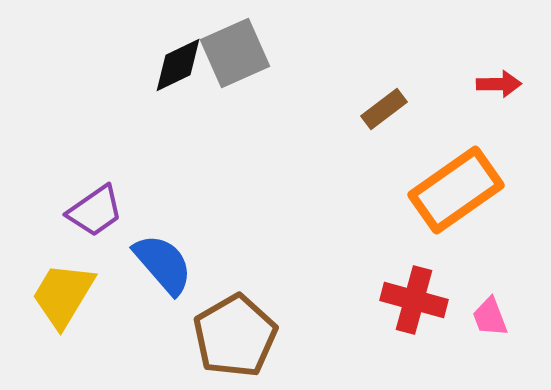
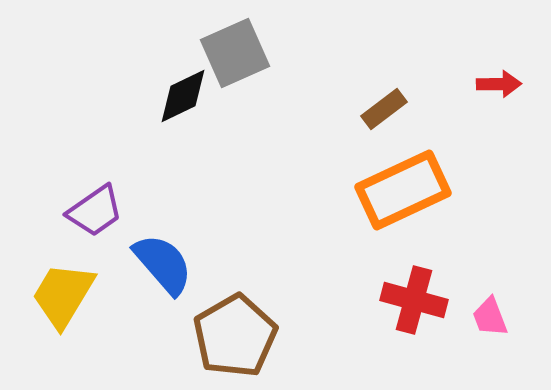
black diamond: moved 5 px right, 31 px down
orange rectangle: moved 53 px left; rotated 10 degrees clockwise
